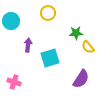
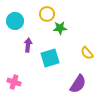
yellow circle: moved 1 px left, 1 px down
cyan circle: moved 4 px right
green star: moved 16 px left, 5 px up
yellow semicircle: moved 1 px left, 6 px down
purple semicircle: moved 3 px left, 5 px down
